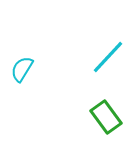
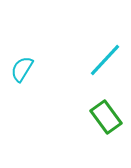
cyan line: moved 3 px left, 3 px down
